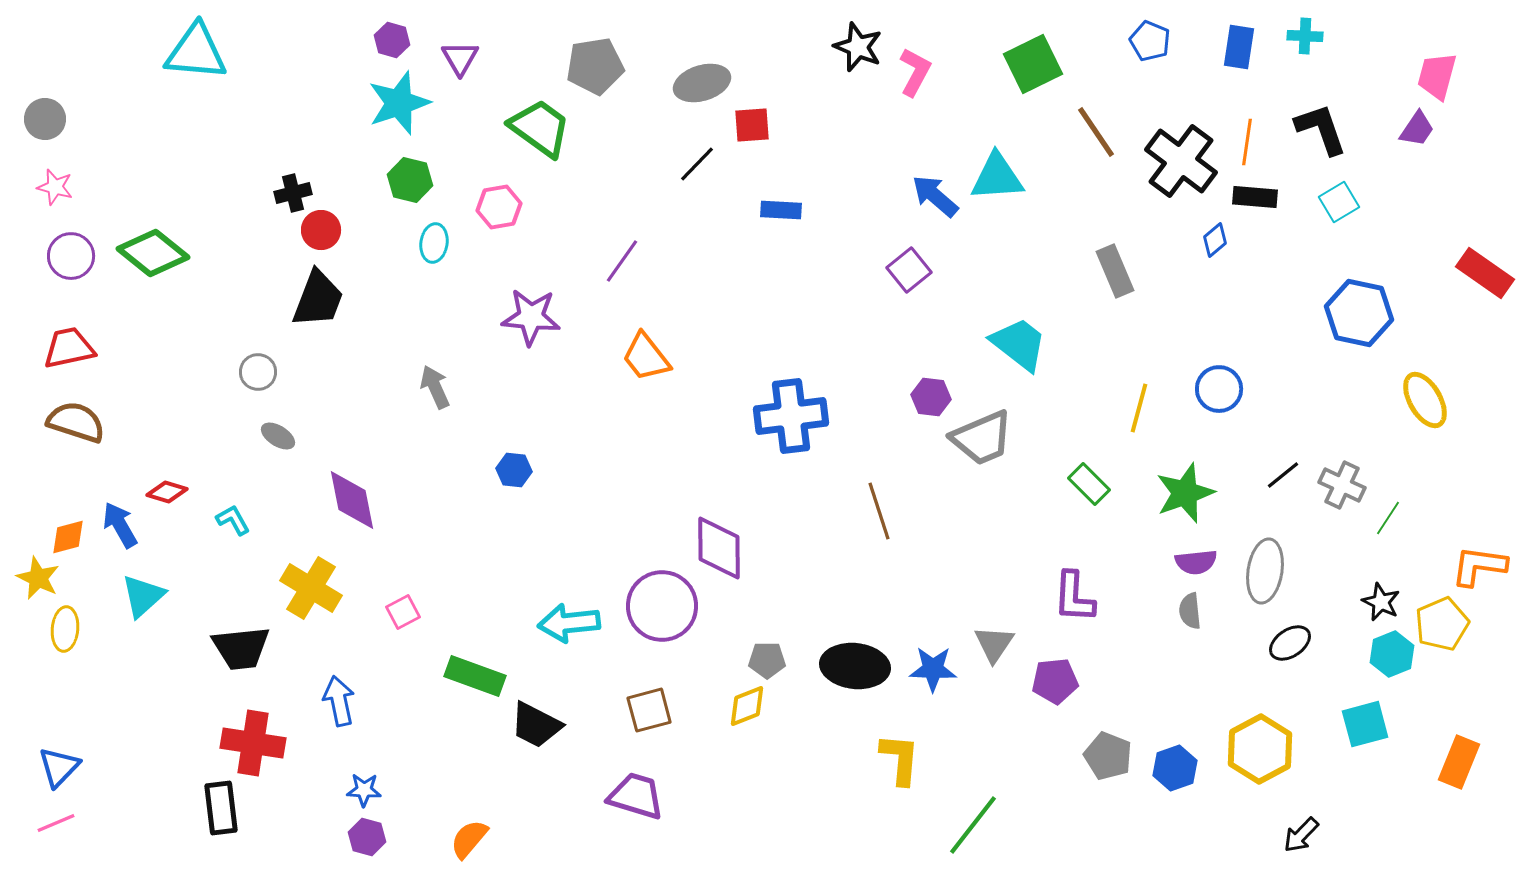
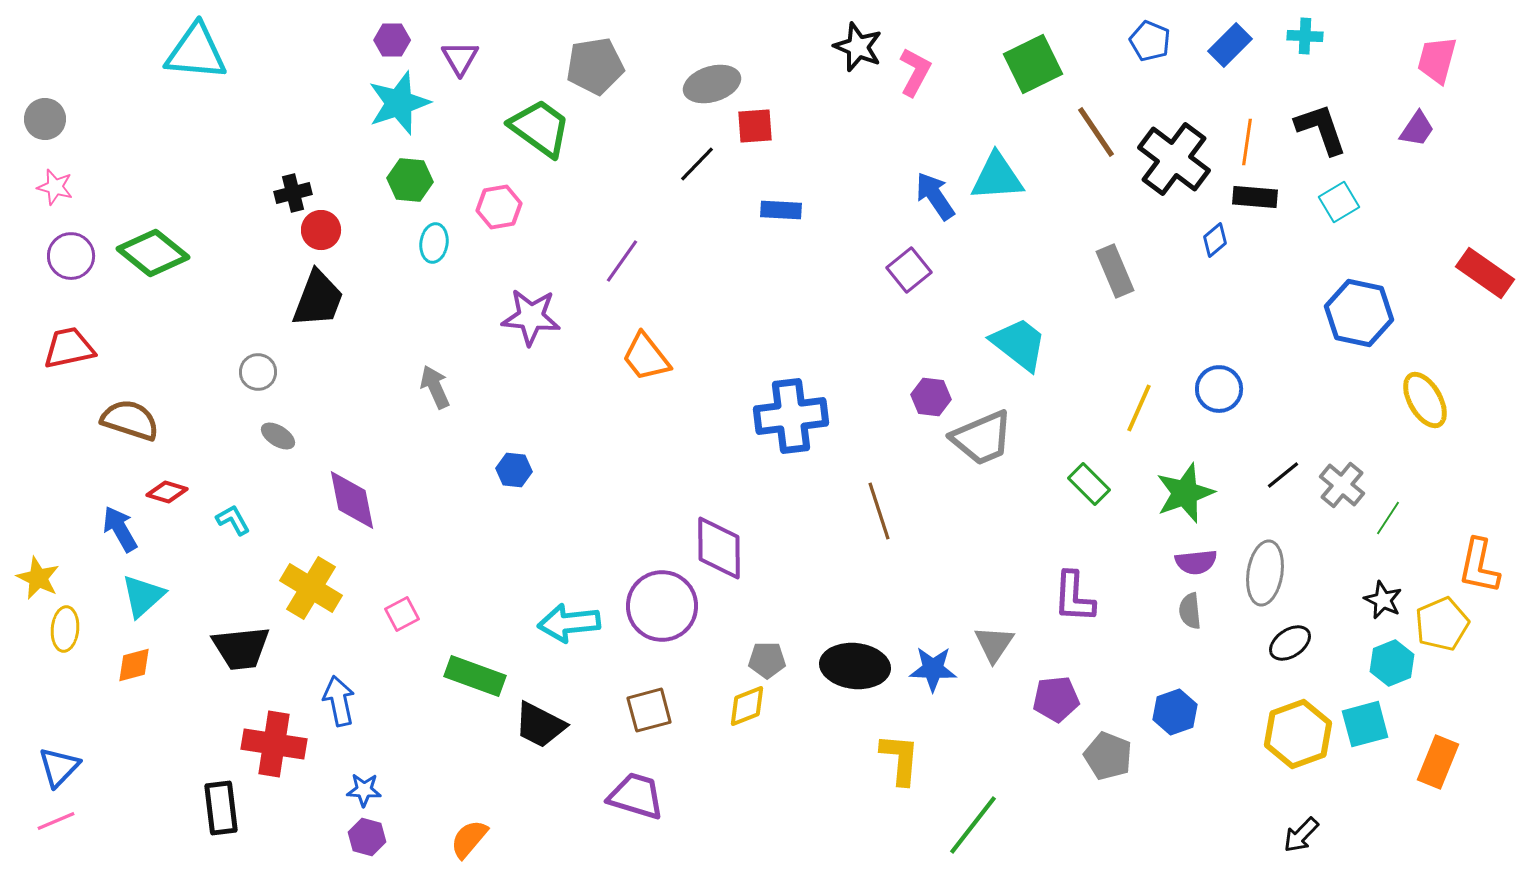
purple hexagon at (392, 40): rotated 16 degrees counterclockwise
blue rectangle at (1239, 47): moved 9 px left, 2 px up; rotated 36 degrees clockwise
pink trapezoid at (1437, 76): moved 16 px up
gray ellipse at (702, 83): moved 10 px right, 1 px down
red square at (752, 125): moved 3 px right, 1 px down
black cross at (1181, 161): moved 7 px left, 2 px up
green hexagon at (410, 180): rotated 9 degrees counterclockwise
blue arrow at (935, 196): rotated 15 degrees clockwise
yellow line at (1139, 408): rotated 9 degrees clockwise
brown semicircle at (76, 422): moved 54 px right, 2 px up
gray cross at (1342, 485): rotated 15 degrees clockwise
blue arrow at (120, 525): moved 4 px down
orange diamond at (68, 537): moved 66 px right, 128 px down
orange L-shape at (1479, 566): rotated 86 degrees counterclockwise
gray ellipse at (1265, 571): moved 2 px down
black star at (1381, 602): moved 2 px right, 2 px up
pink square at (403, 612): moved 1 px left, 2 px down
cyan hexagon at (1392, 654): moved 9 px down
purple pentagon at (1055, 681): moved 1 px right, 18 px down
black trapezoid at (536, 725): moved 4 px right
red cross at (253, 743): moved 21 px right, 1 px down
yellow hexagon at (1260, 749): moved 38 px right, 15 px up; rotated 8 degrees clockwise
orange rectangle at (1459, 762): moved 21 px left
blue hexagon at (1175, 768): moved 56 px up
pink line at (56, 823): moved 2 px up
